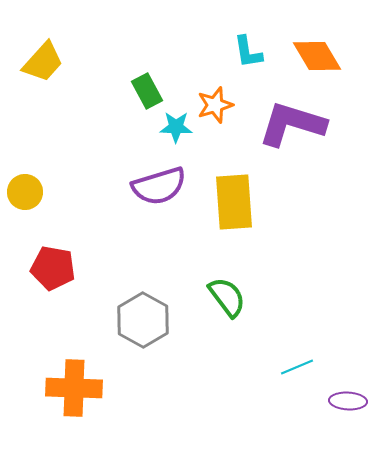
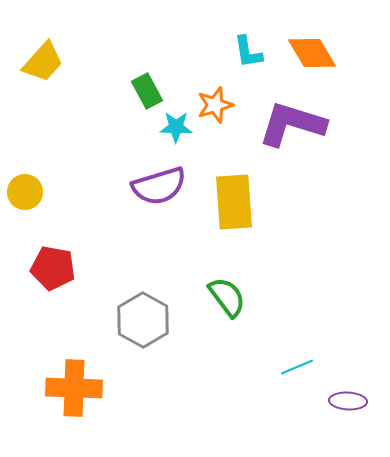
orange diamond: moved 5 px left, 3 px up
